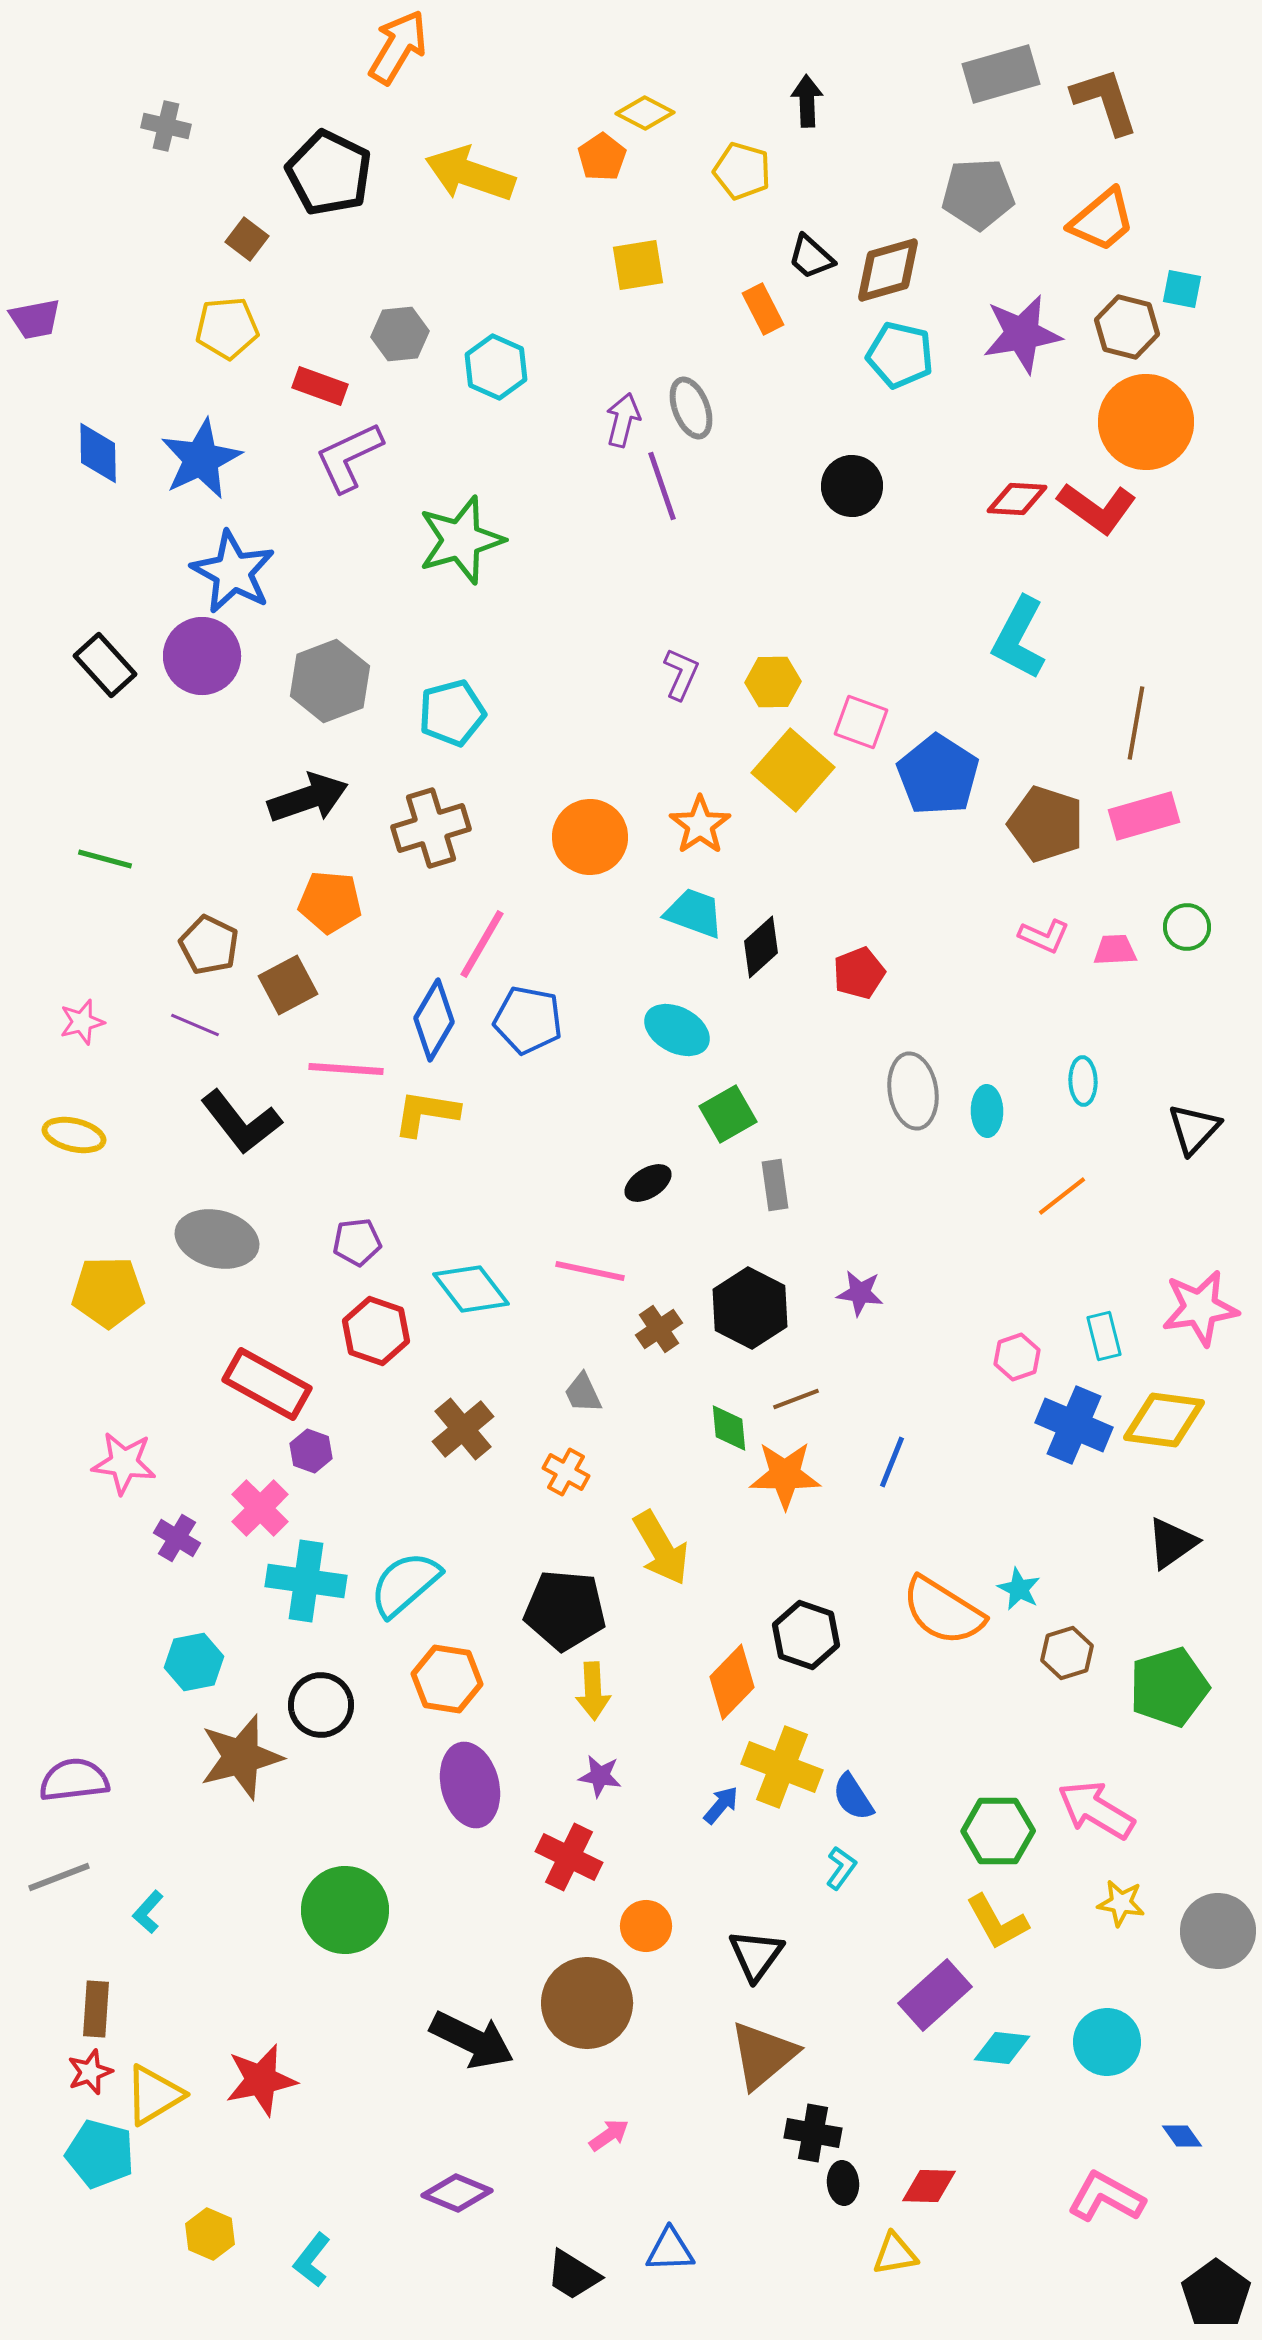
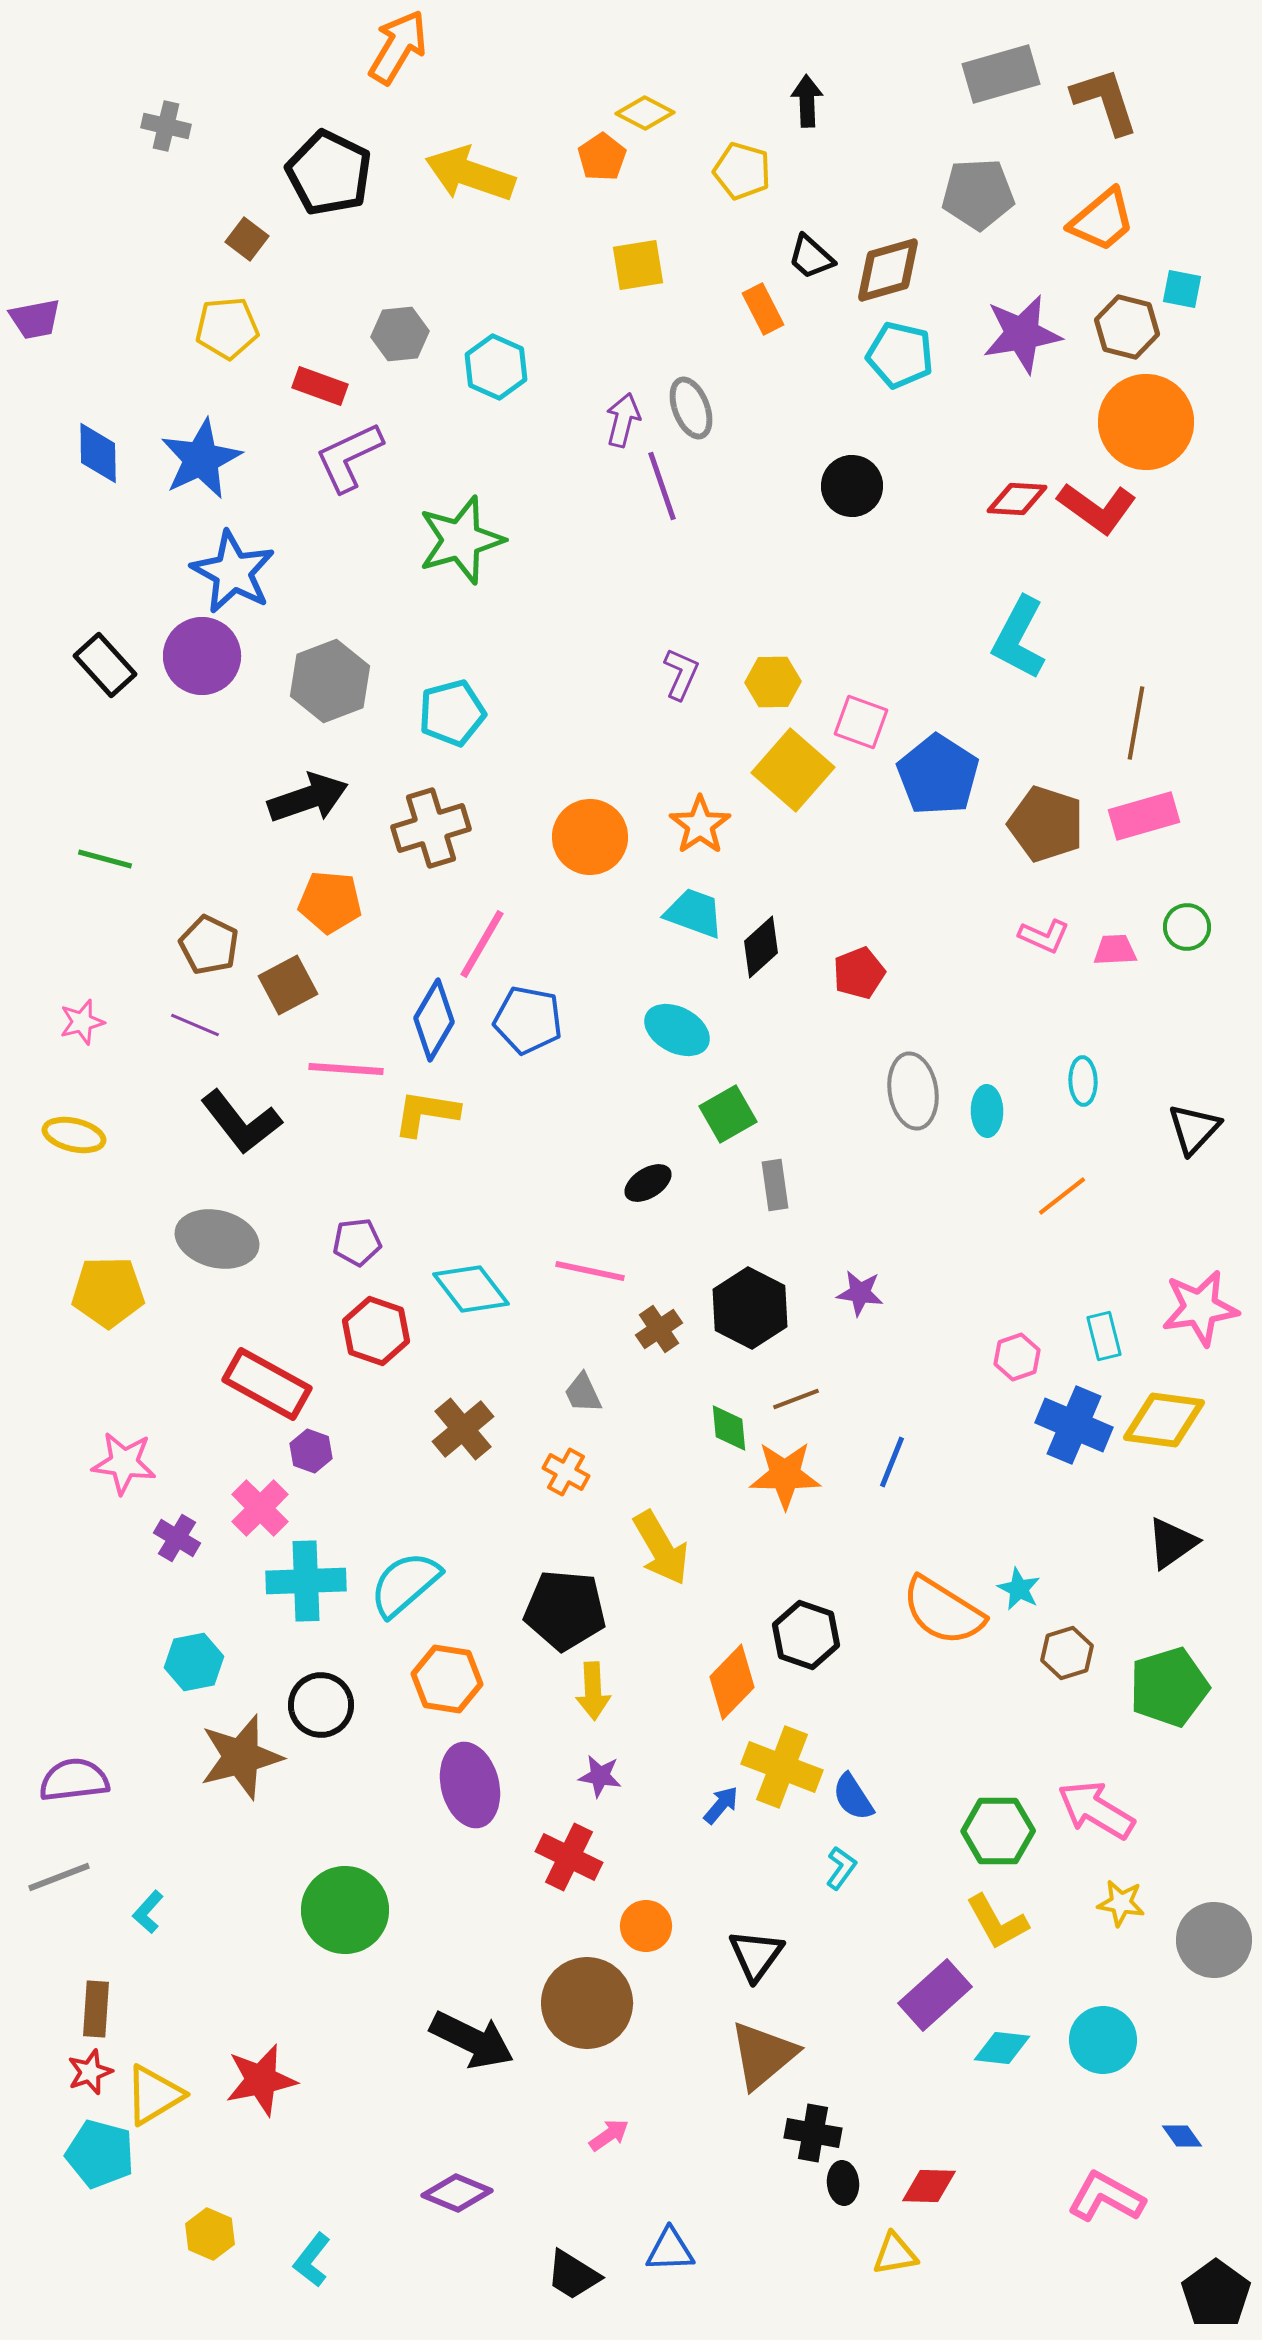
cyan cross at (306, 1581): rotated 10 degrees counterclockwise
gray circle at (1218, 1931): moved 4 px left, 9 px down
cyan circle at (1107, 2042): moved 4 px left, 2 px up
